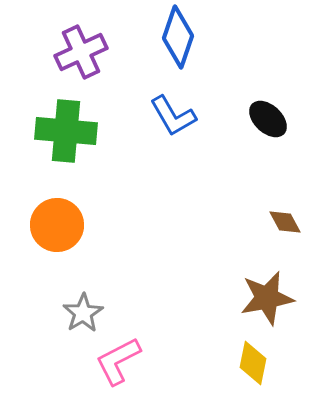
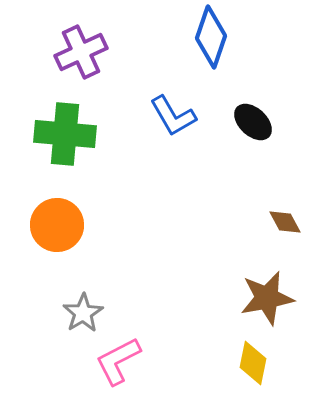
blue diamond: moved 33 px right
black ellipse: moved 15 px left, 3 px down
green cross: moved 1 px left, 3 px down
